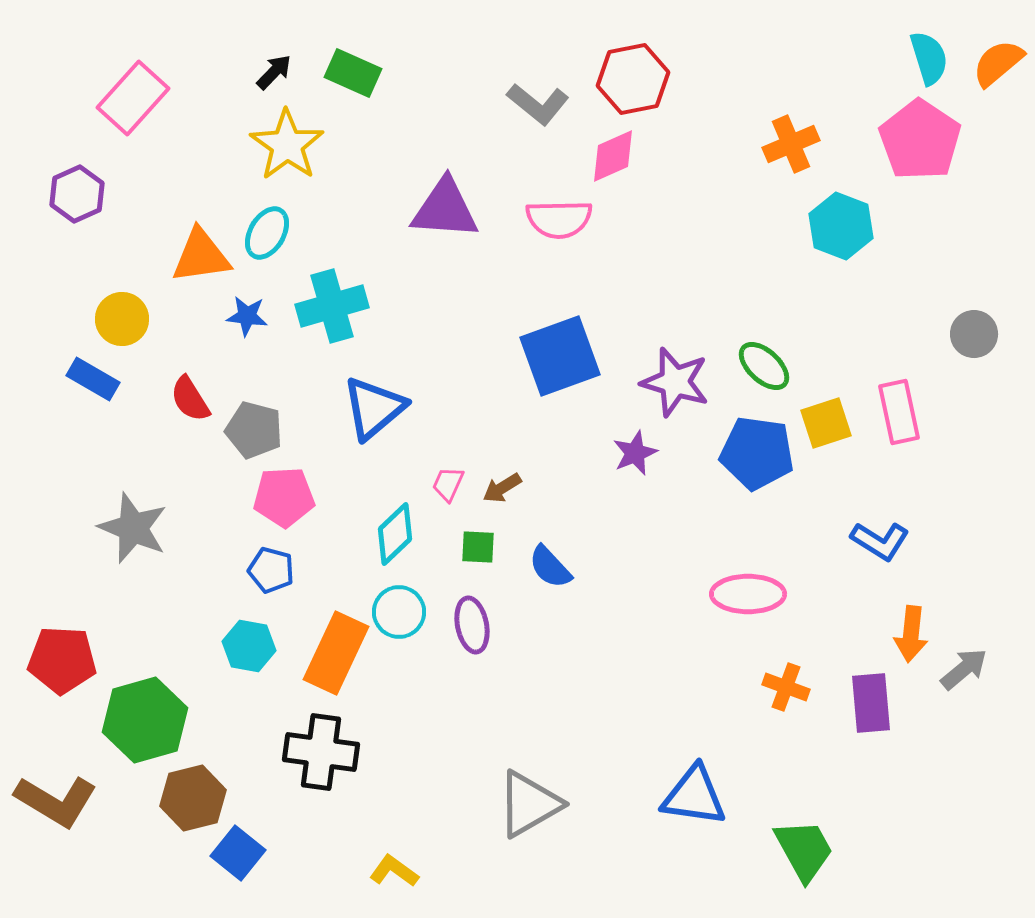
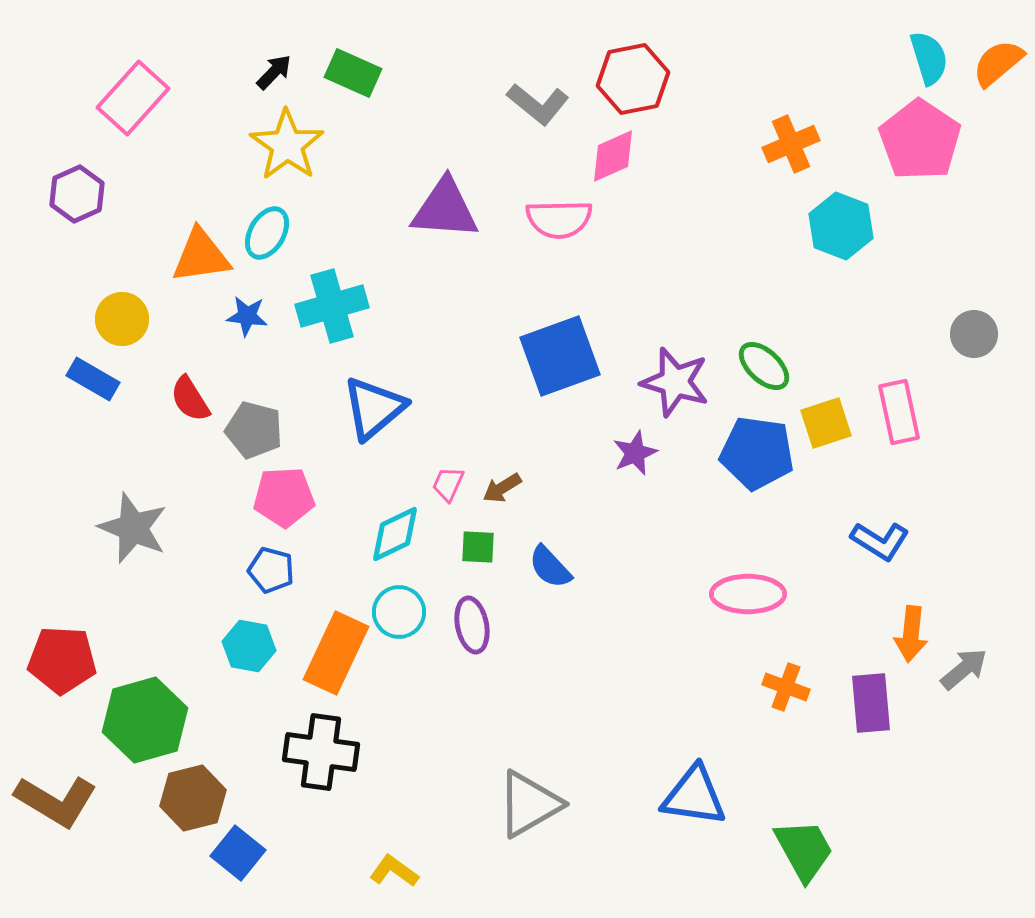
cyan diamond at (395, 534): rotated 18 degrees clockwise
